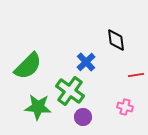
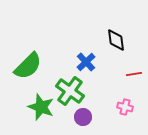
red line: moved 2 px left, 1 px up
green star: moved 3 px right; rotated 16 degrees clockwise
